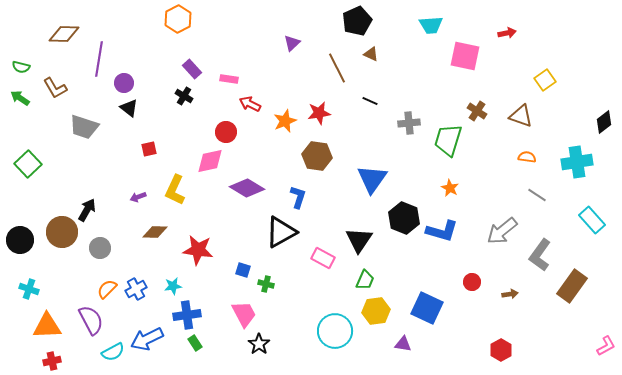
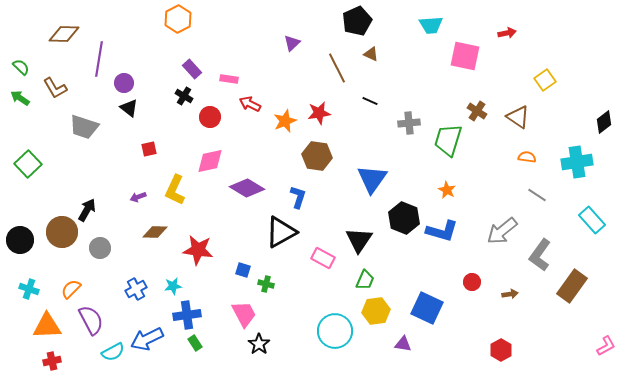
green semicircle at (21, 67): rotated 150 degrees counterclockwise
brown triangle at (521, 116): moved 3 px left, 1 px down; rotated 15 degrees clockwise
red circle at (226, 132): moved 16 px left, 15 px up
orange star at (450, 188): moved 3 px left, 2 px down
orange semicircle at (107, 289): moved 36 px left
